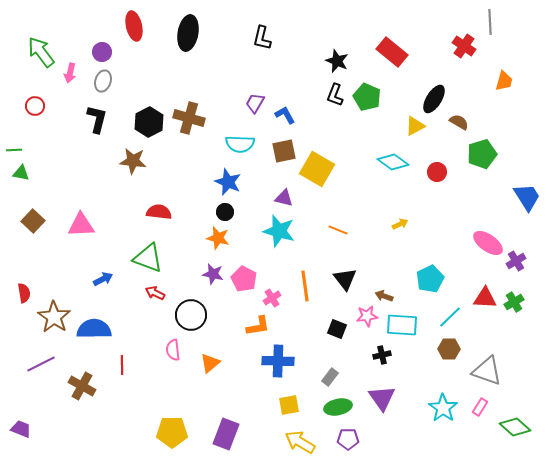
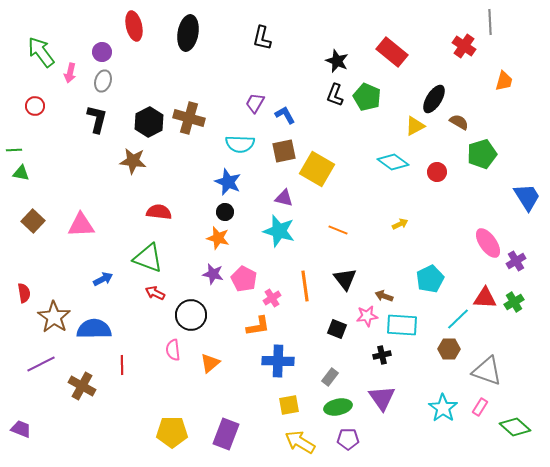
pink ellipse at (488, 243): rotated 20 degrees clockwise
cyan line at (450, 317): moved 8 px right, 2 px down
